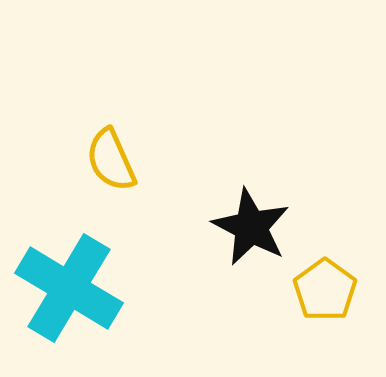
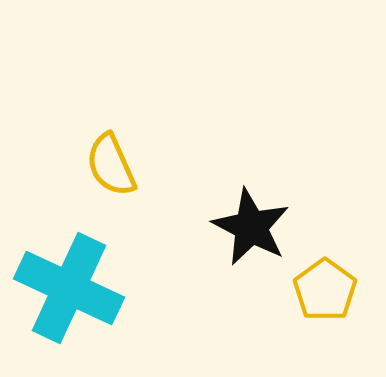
yellow semicircle: moved 5 px down
cyan cross: rotated 6 degrees counterclockwise
